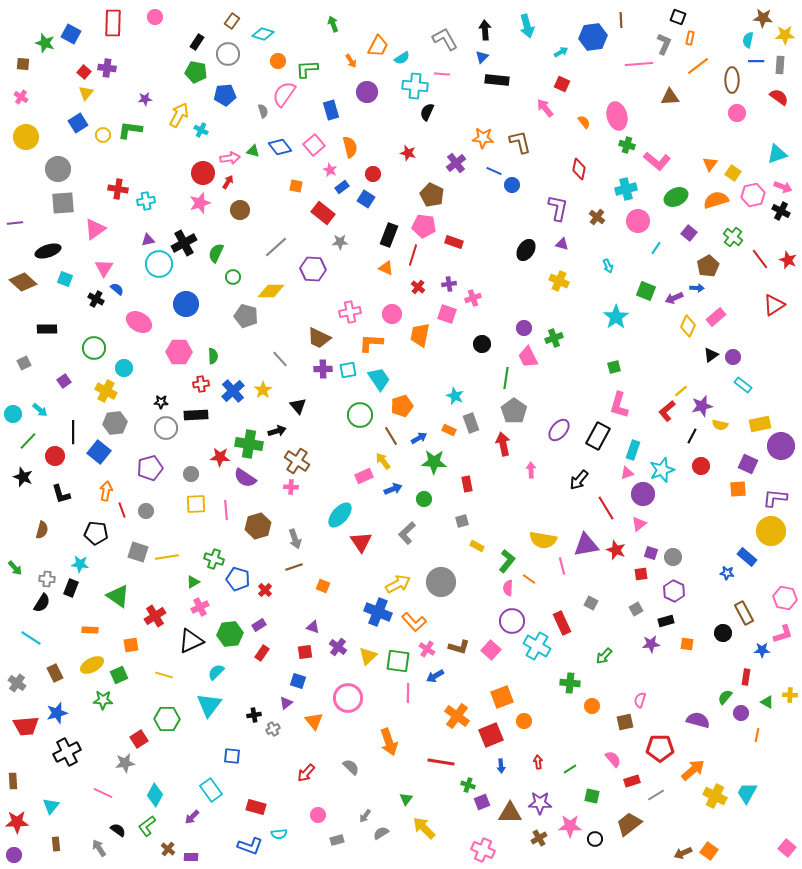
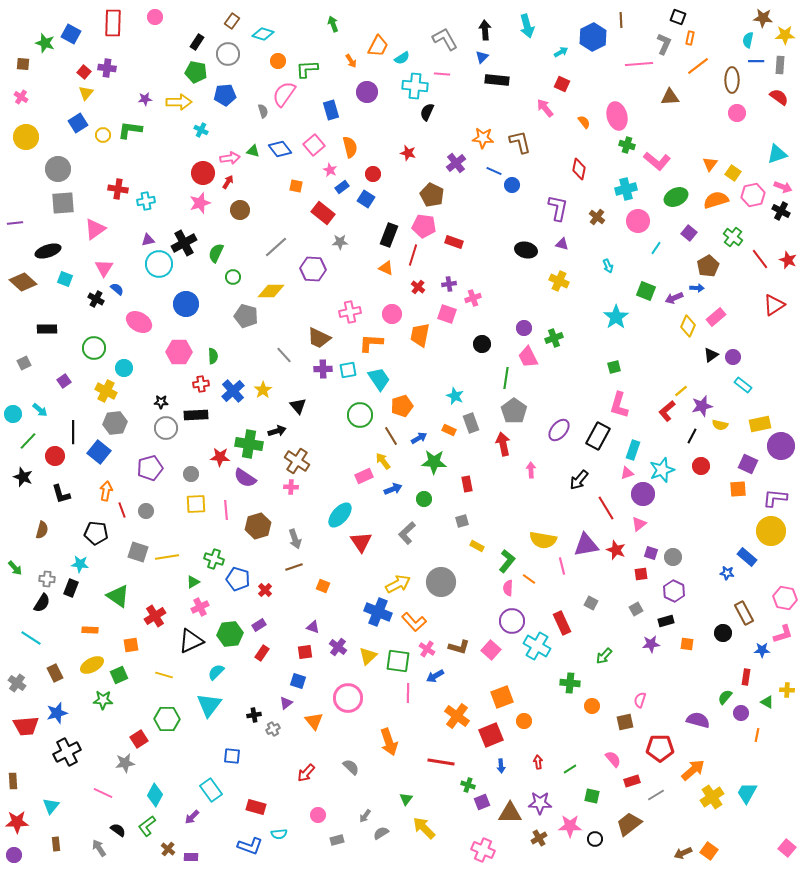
blue hexagon at (593, 37): rotated 20 degrees counterclockwise
yellow arrow at (179, 115): moved 13 px up; rotated 60 degrees clockwise
blue diamond at (280, 147): moved 2 px down
black ellipse at (526, 250): rotated 70 degrees clockwise
gray line at (280, 359): moved 4 px right, 4 px up
yellow cross at (790, 695): moved 3 px left, 5 px up
yellow cross at (715, 796): moved 3 px left, 1 px down; rotated 30 degrees clockwise
